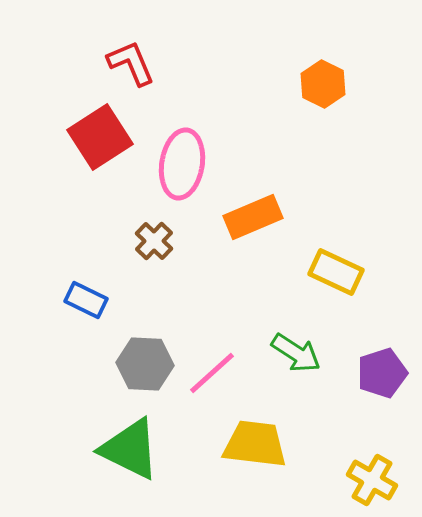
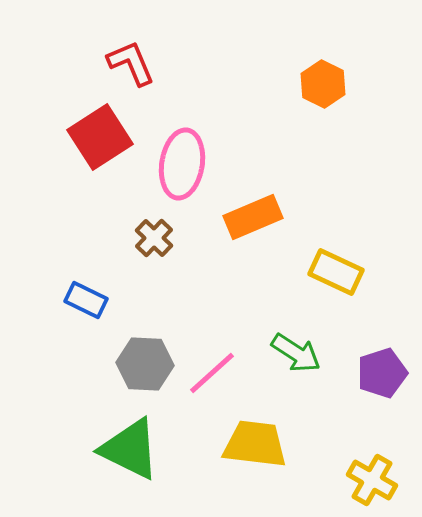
brown cross: moved 3 px up
